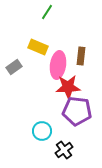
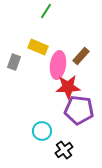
green line: moved 1 px left, 1 px up
brown rectangle: rotated 36 degrees clockwise
gray rectangle: moved 5 px up; rotated 35 degrees counterclockwise
purple pentagon: moved 2 px right, 1 px up
